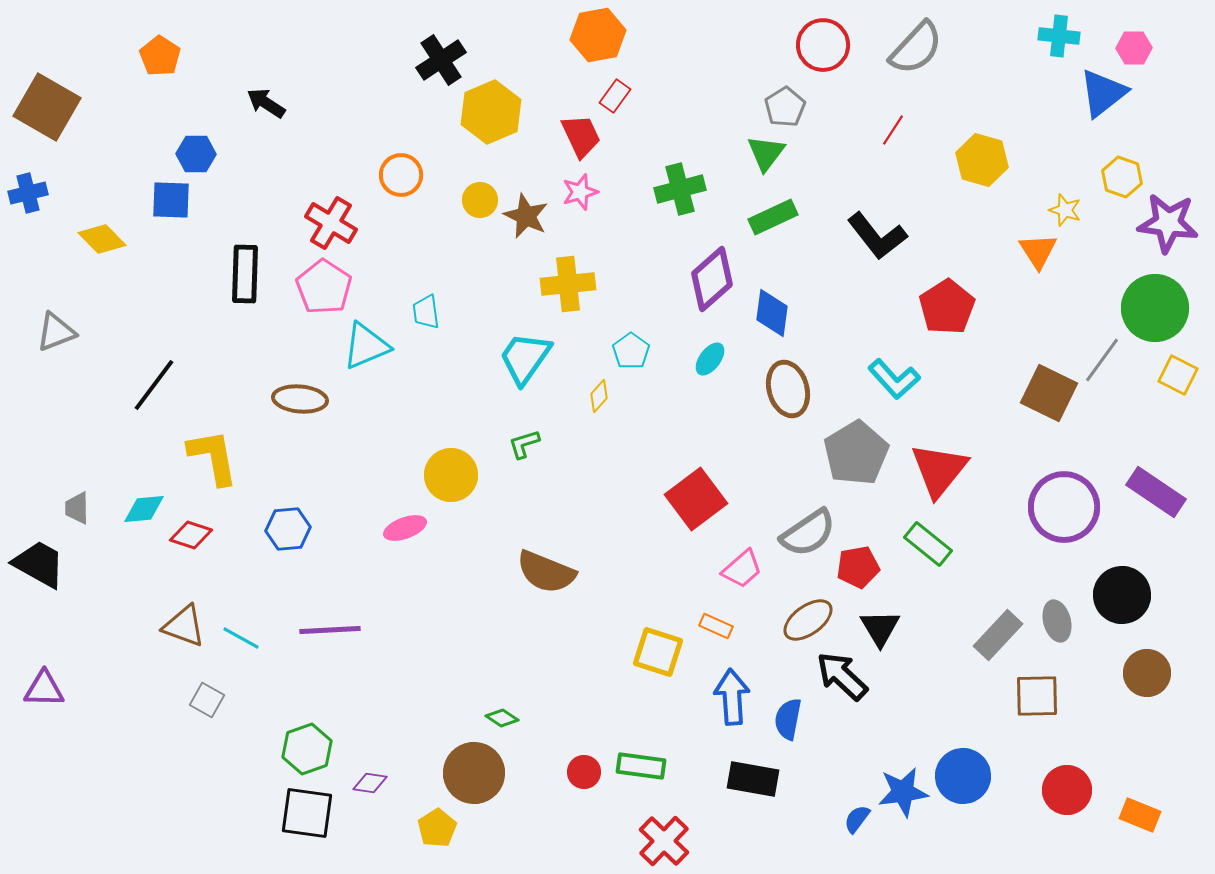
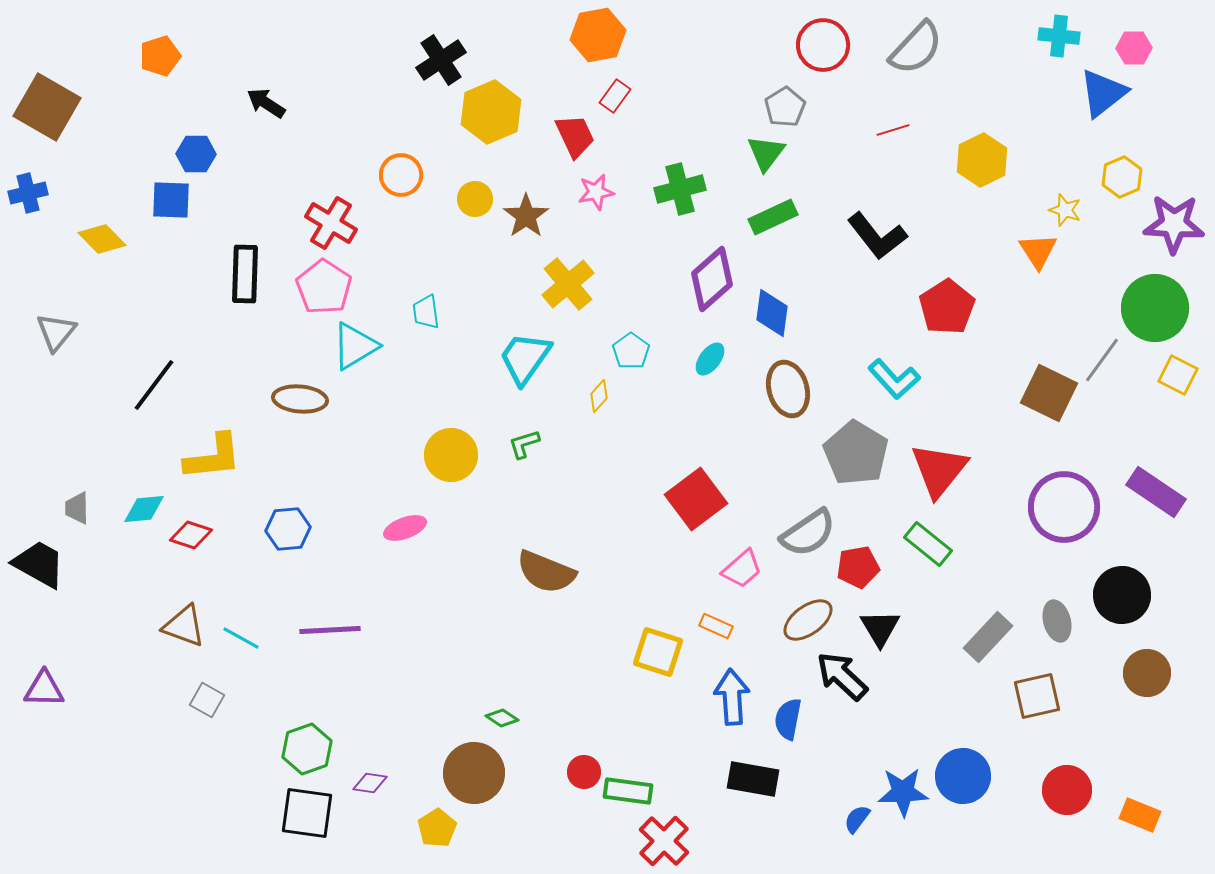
orange pentagon at (160, 56): rotated 21 degrees clockwise
red line at (893, 130): rotated 40 degrees clockwise
red trapezoid at (581, 136): moved 6 px left
yellow hexagon at (982, 160): rotated 18 degrees clockwise
yellow hexagon at (1122, 177): rotated 18 degrees clockwise
pink star at (580, 192): moved 16 px right; rotated 6 degrees clockwise
yellow circle at (480, 200): moved 5 px left, 1 px up
brown star at (526, 216): rotated 12 degrees clockwise
purple star at (1168, 223): moved 6 px right, 1 px down; rotated 4 degrees counterclockwise
yellow cross at (568, 284): rotated 34 degrees counterclockwise
gray triangle at (56, 332): rotated 30 degrees counterclockwise
cyan triangle at (366, 346): moved 11 px left; rotated 8 degrees counterclockwise
gray pentagon at (856, 453): rotated 10 degrees counterclockwise
yellow L-shape at (213, 457): rotated 94 degrees clockwise
yellow circle at (451, 475): moved 20 px up
gray rectangle at (998, 635): moved 10 px left, 2 px down
brown square at (1037, 696): rotated 12 degrees counterclockwise
green rectangle at (641, 766): moved 13 px left, 25 px down
blue star at (903, 792): rotated 6 degrees clockwise
